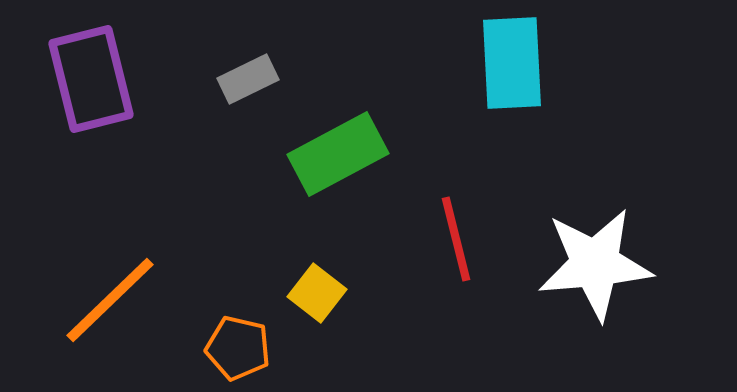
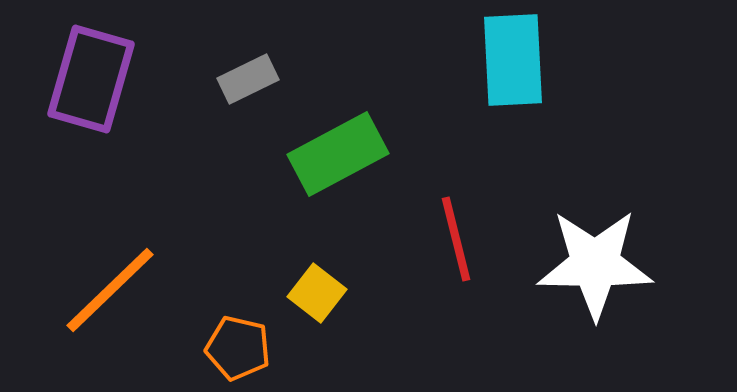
cyan rectangle: moved 1 px right, 3 px up
purple rectangle: rotated 30 degrees clockwise
white star: rotated 6 degrees clockwise
orange line: moved 10 px up
